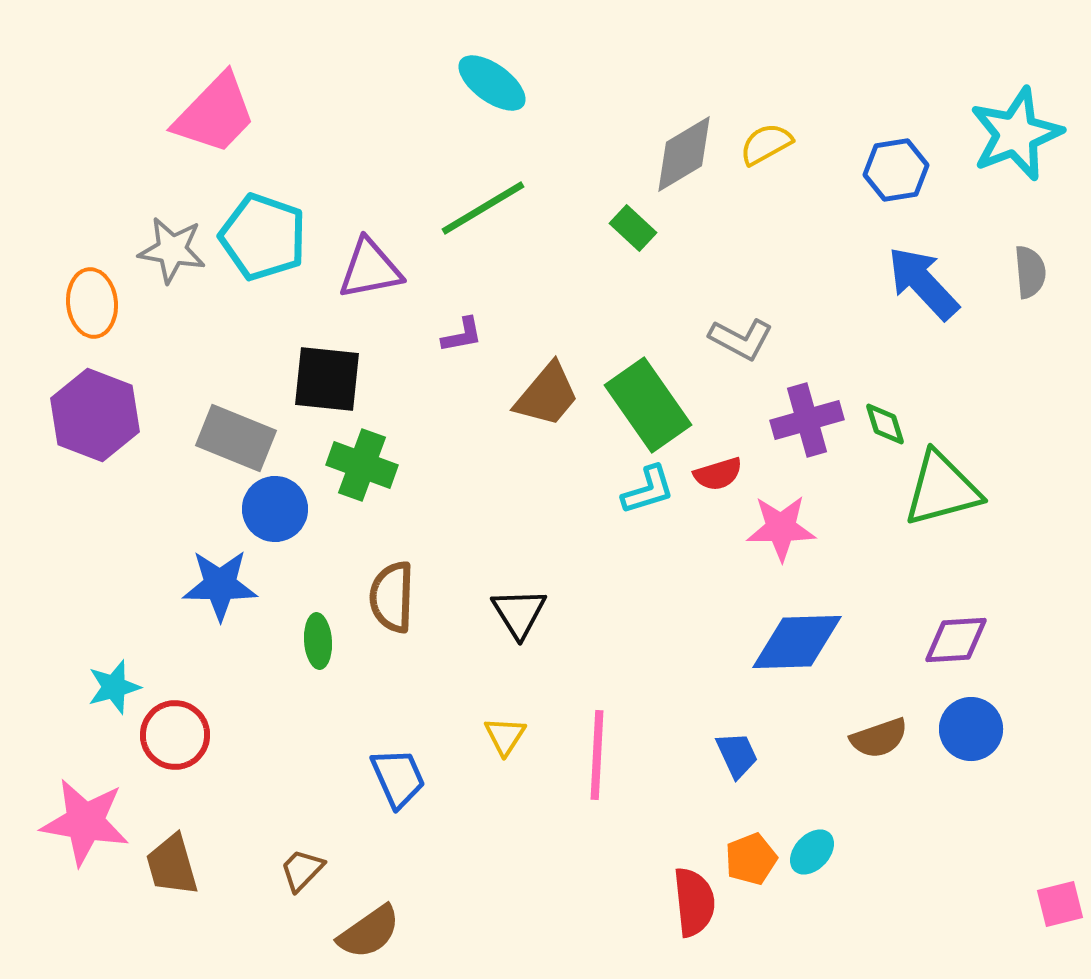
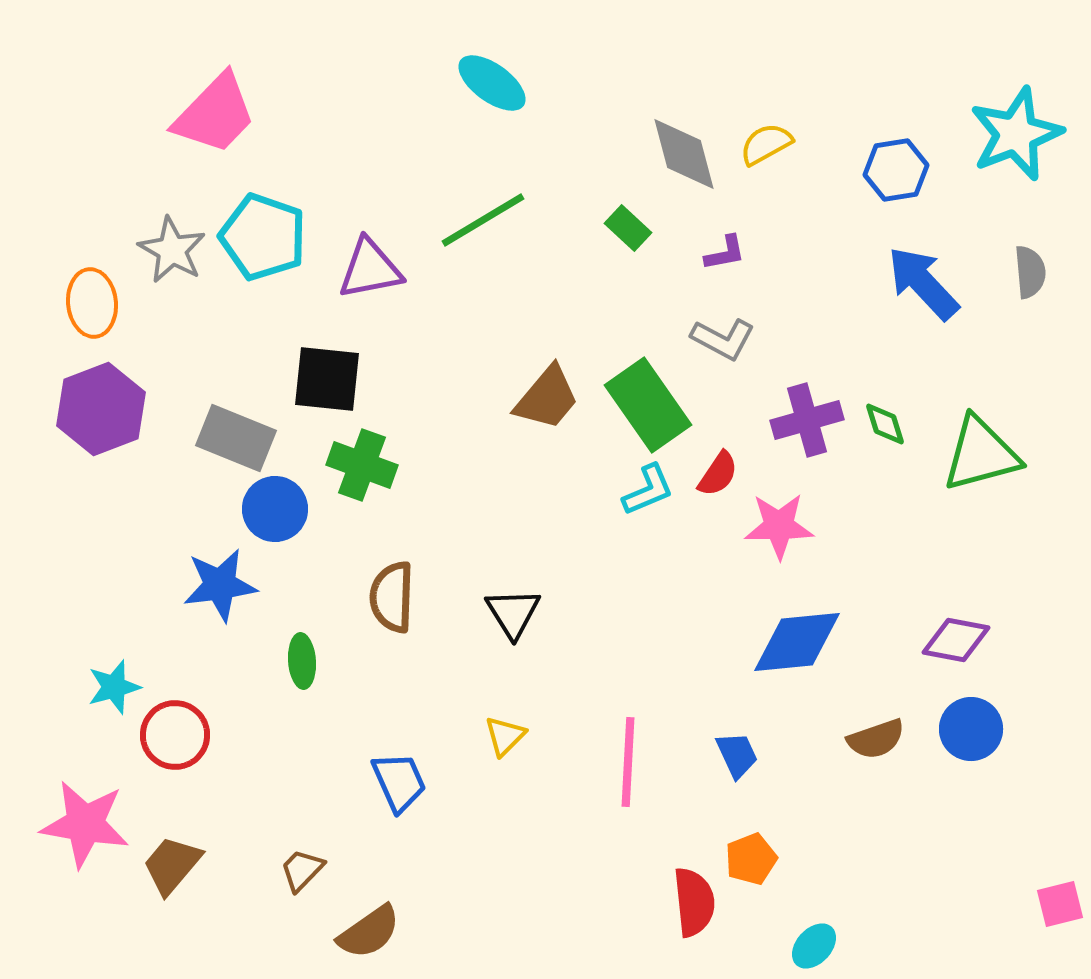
gray diamond at (684, 154): rotated 74 degrees counterclockwise
green line at (483, 208): moved 12 px down
green rectangle at (633, 228): moved 5 px left
gray star at (172, 250): rotated 20 degrees clockwise
purple L-shape at (462, 335): moved 263 px right, 82 px up
gray L-shape at (741, 339): moved 18 px left
brown trapezoid at (547, 395): moved 3 px down
purple hexagon at (95, 415): moved 6 px right, 6 px up; rotated 18 degrees clockwise
red semicircle at (718, 474): rotated 39 degrees counterclockwise
green triangle at (942, 489): moved 39 px right, 35 px up
cyan L-shape at (648, 490): rotated 6 degrees counterclockwise
pink star at (781, 528): moved 2 px left, 2 px up
blue star at (220, 585): rotated 8 degrees counterclockwise
black triangle at (519, 613): moved 6 px left
purple diamond at (956, 640): rotated 14 degrees clockwise
green ellipse at (318, 641): moved 16 px left, 20 px down
blue diamond at (797, 642): rotated 4 degrees counterclockwise
yellow triangle at (505, 736): rotated 12 degrees clockwise
brown semicircle at (879, 738): moved 3 px left, 1 px down
pink line at (597, 755): moved 31 px right, 7 px down
blue trapezoid at (398, 778): moved 1 px right, 4 px down
pink star at (85, 822): moved 2 px down
cyan ellipse at (812, 852): moved 2 px right, 94 px down
brown trapezoid at (172, 865): rotated 56 degrees clockwise
